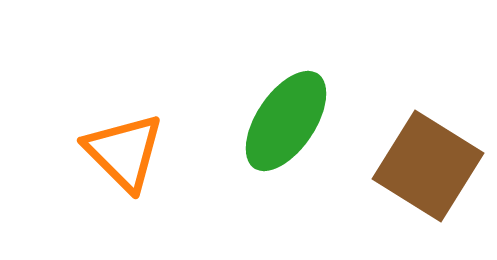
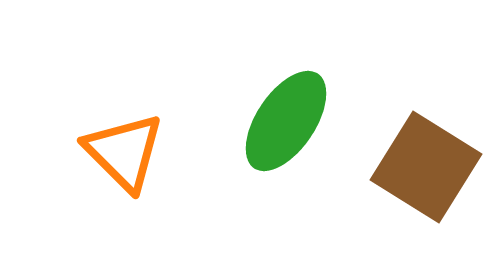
brown square: moved 2 px left, 1 px down
